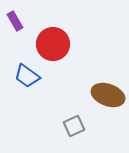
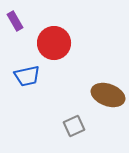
red circle: moved 1 px right, 1 px up
blue trapezoid: rotated 48 degrees counterclockwise
